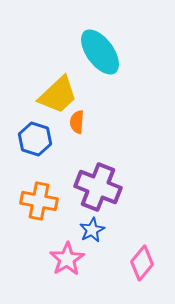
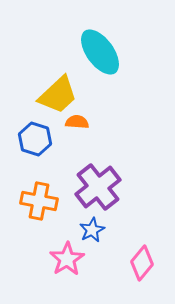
orange semicircle: rotated 90 degrees clockwise
purple cross: rotated 30 degrees clockwise
